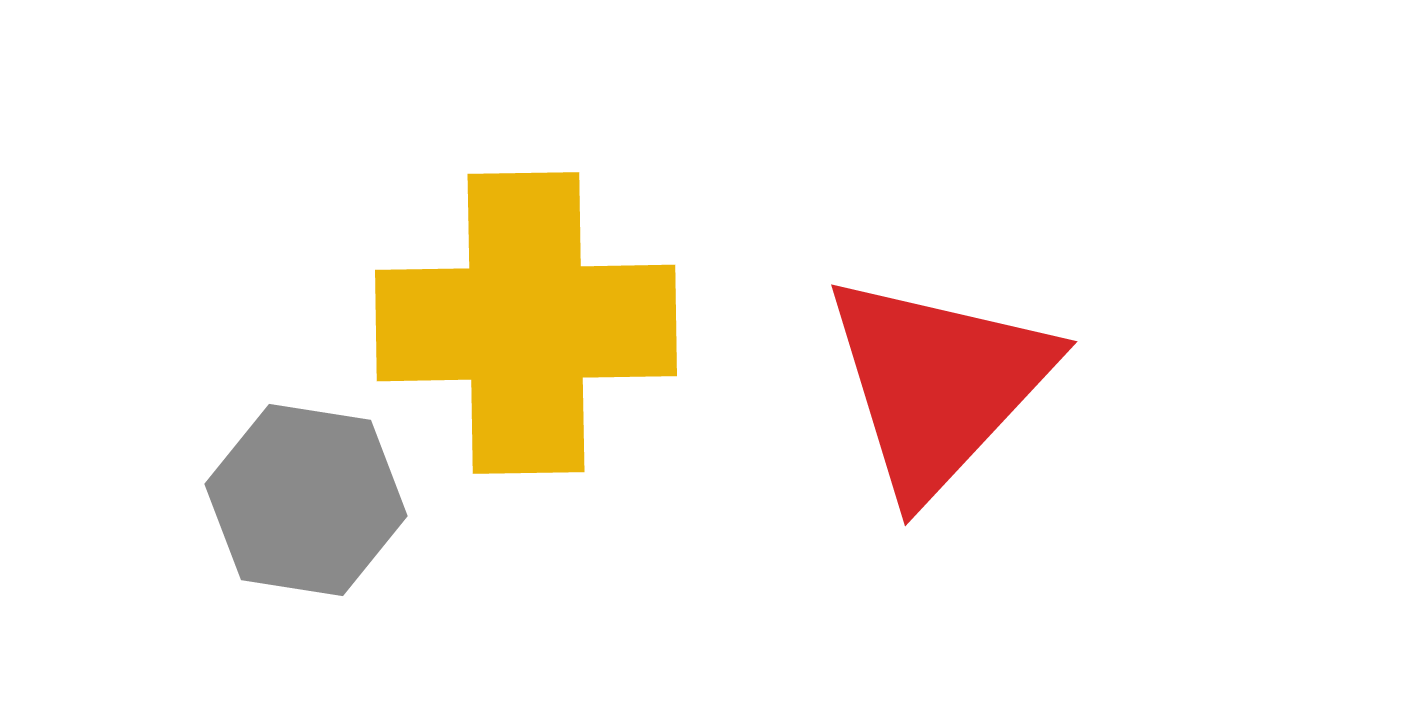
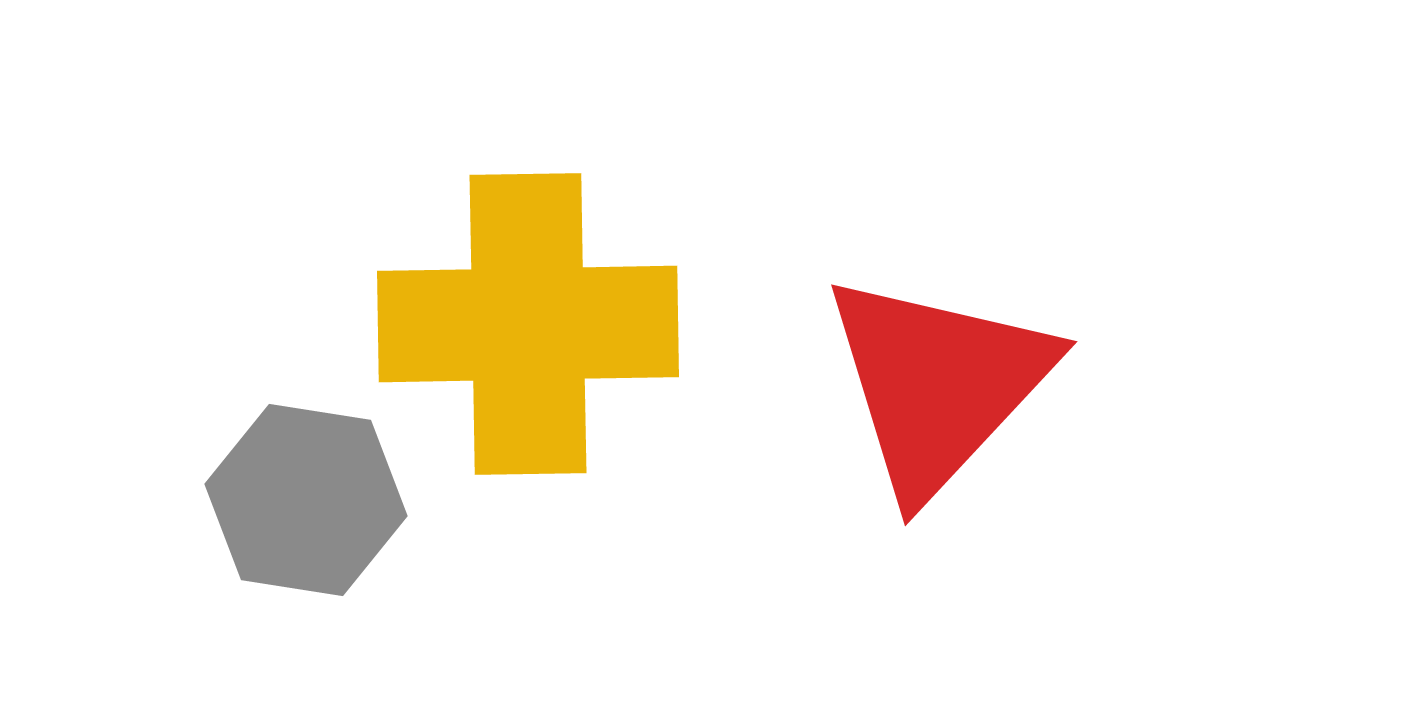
yellow cross: moved 2 px right, 1 px down
